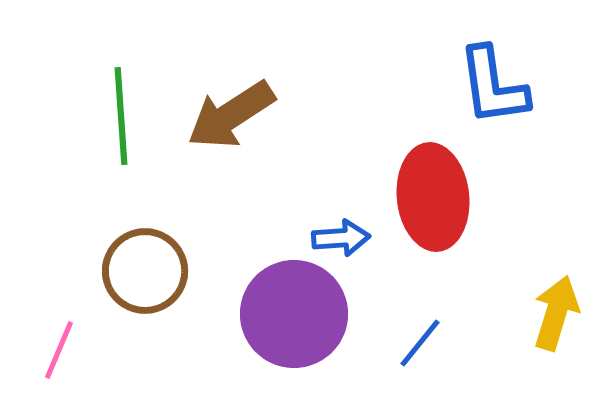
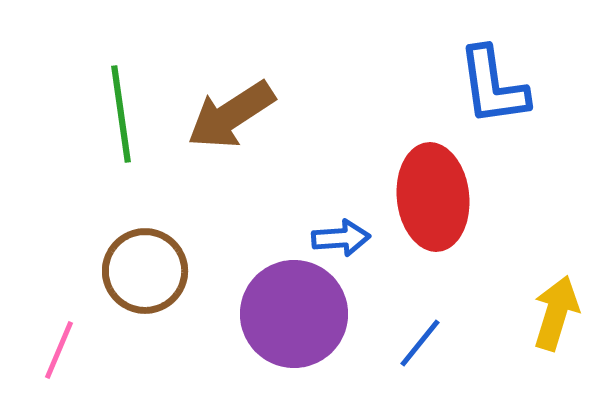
green line: moved 2 px up; rotated 4 degrees counterclockwise
